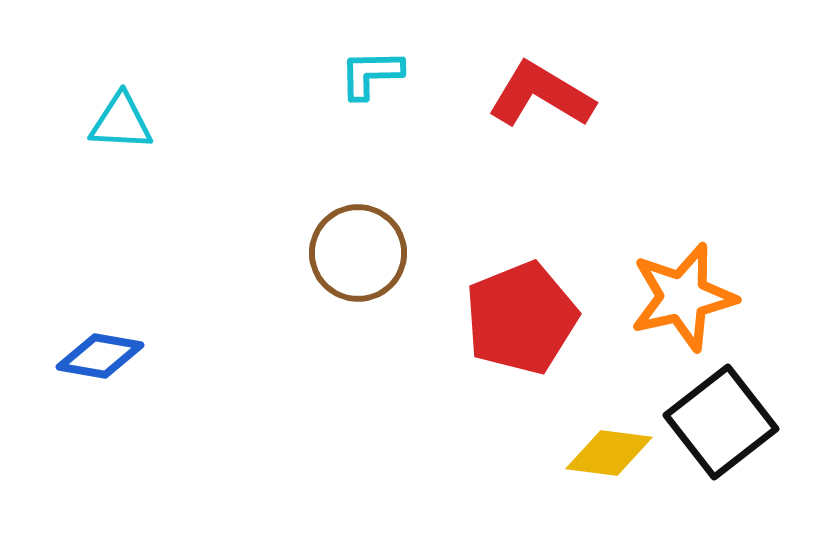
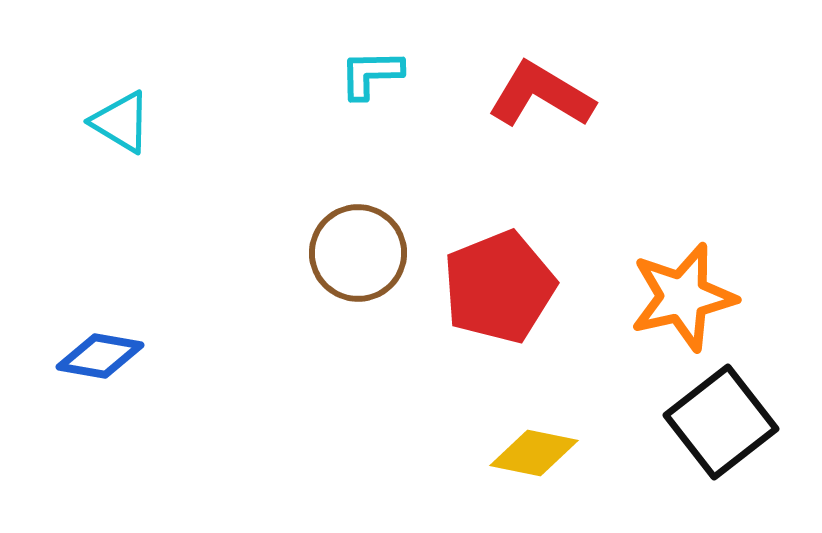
cyan triangle: rotated 28 degrees clockwise
red pentagon: moved 22 px left, 31 px up
yellow diamond: moved 75 px left; rotated 4 degrees clockwise
